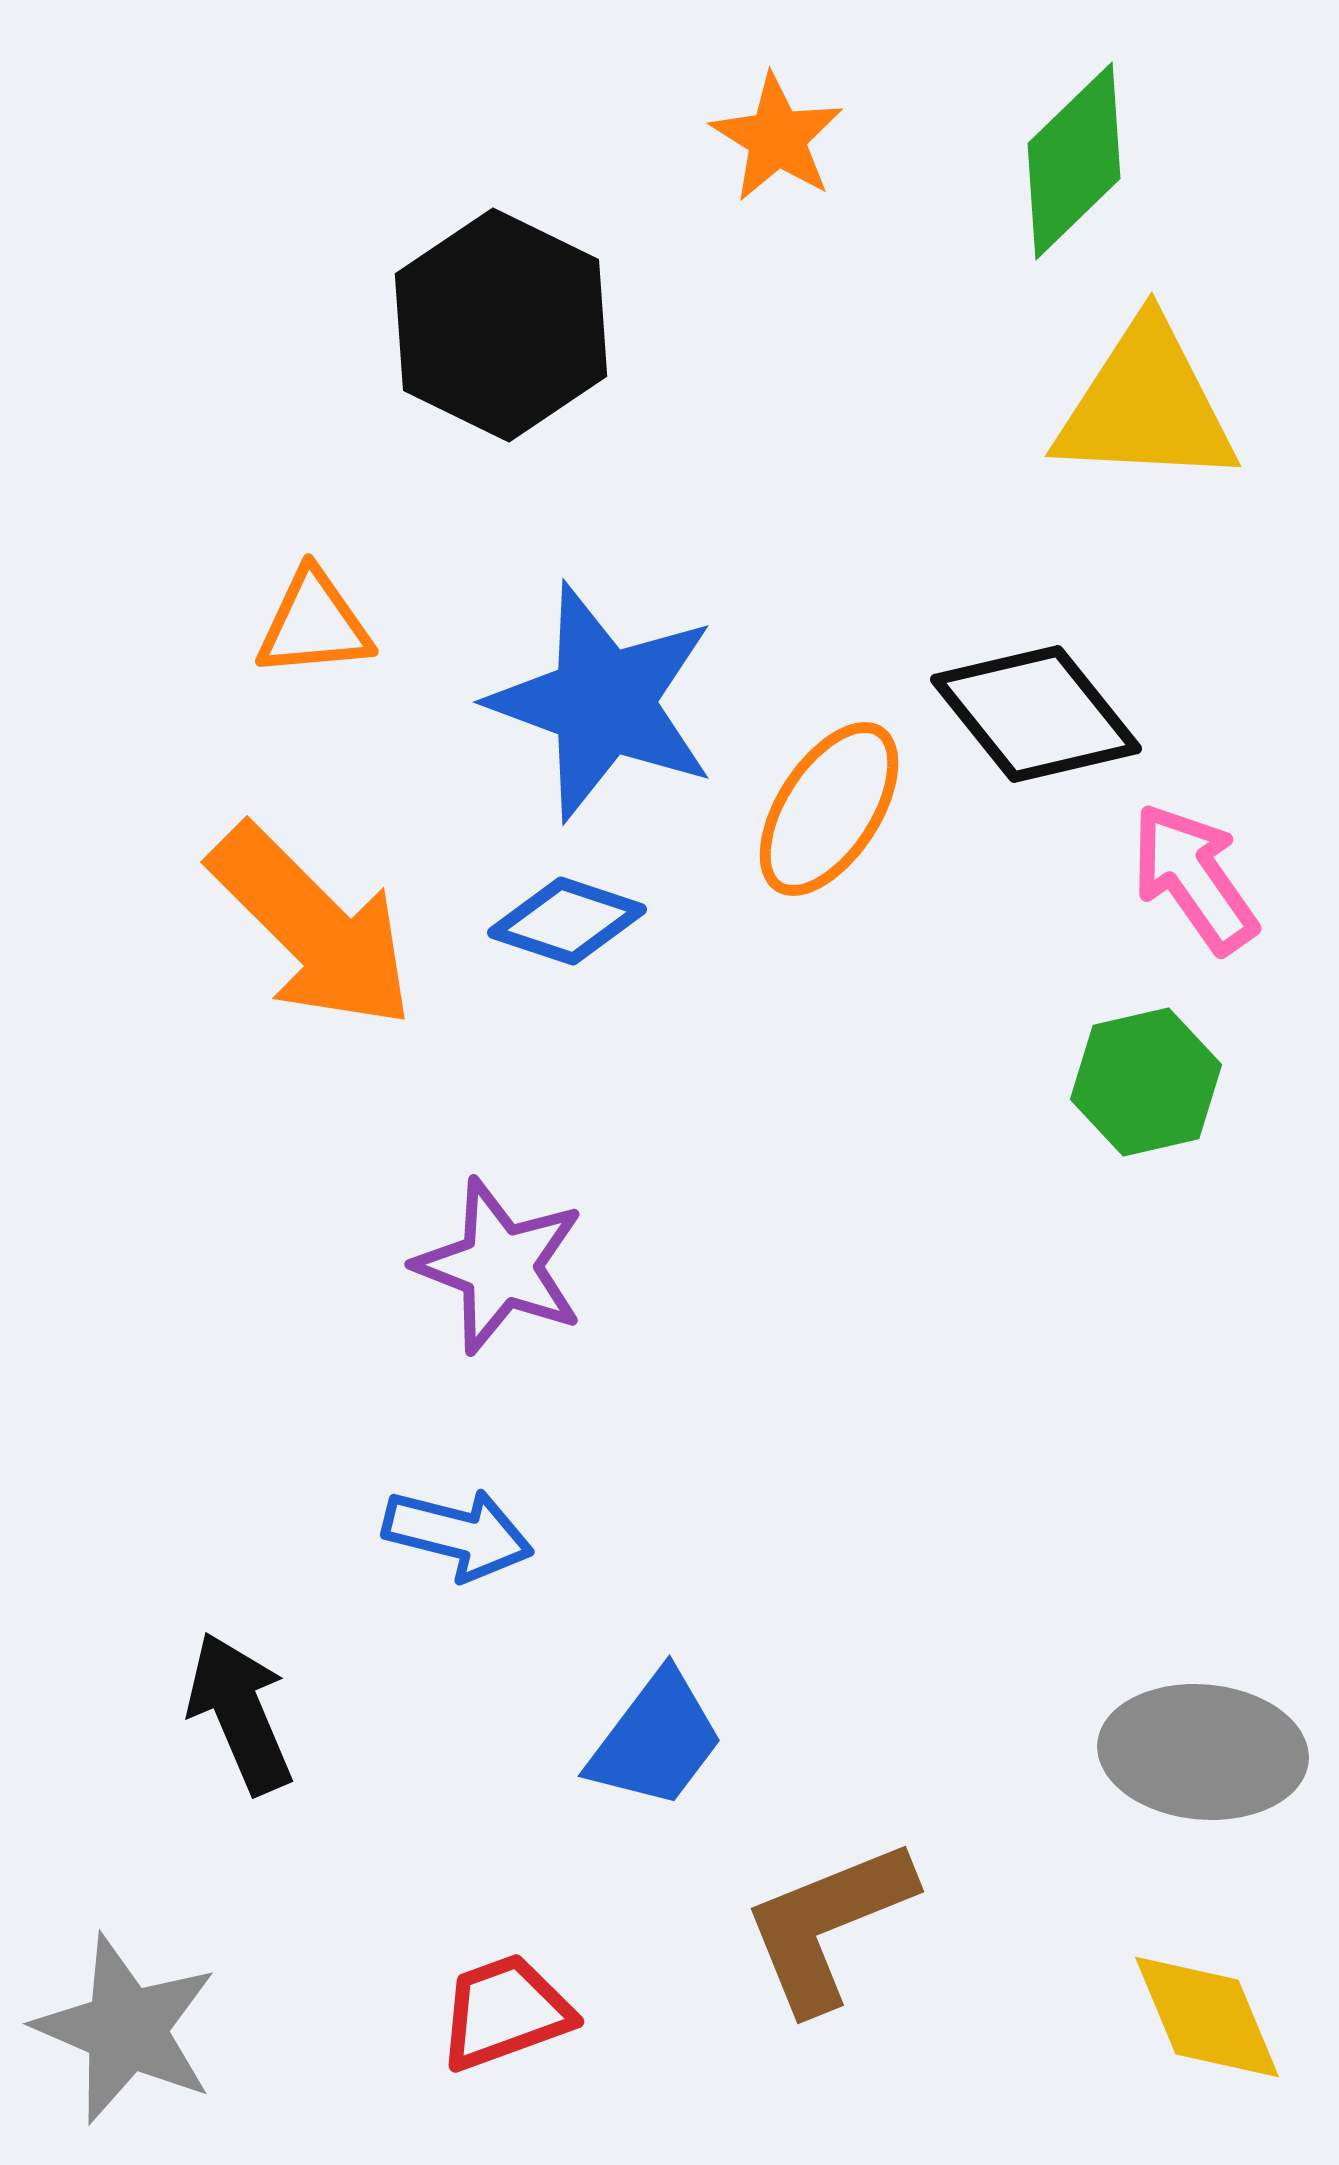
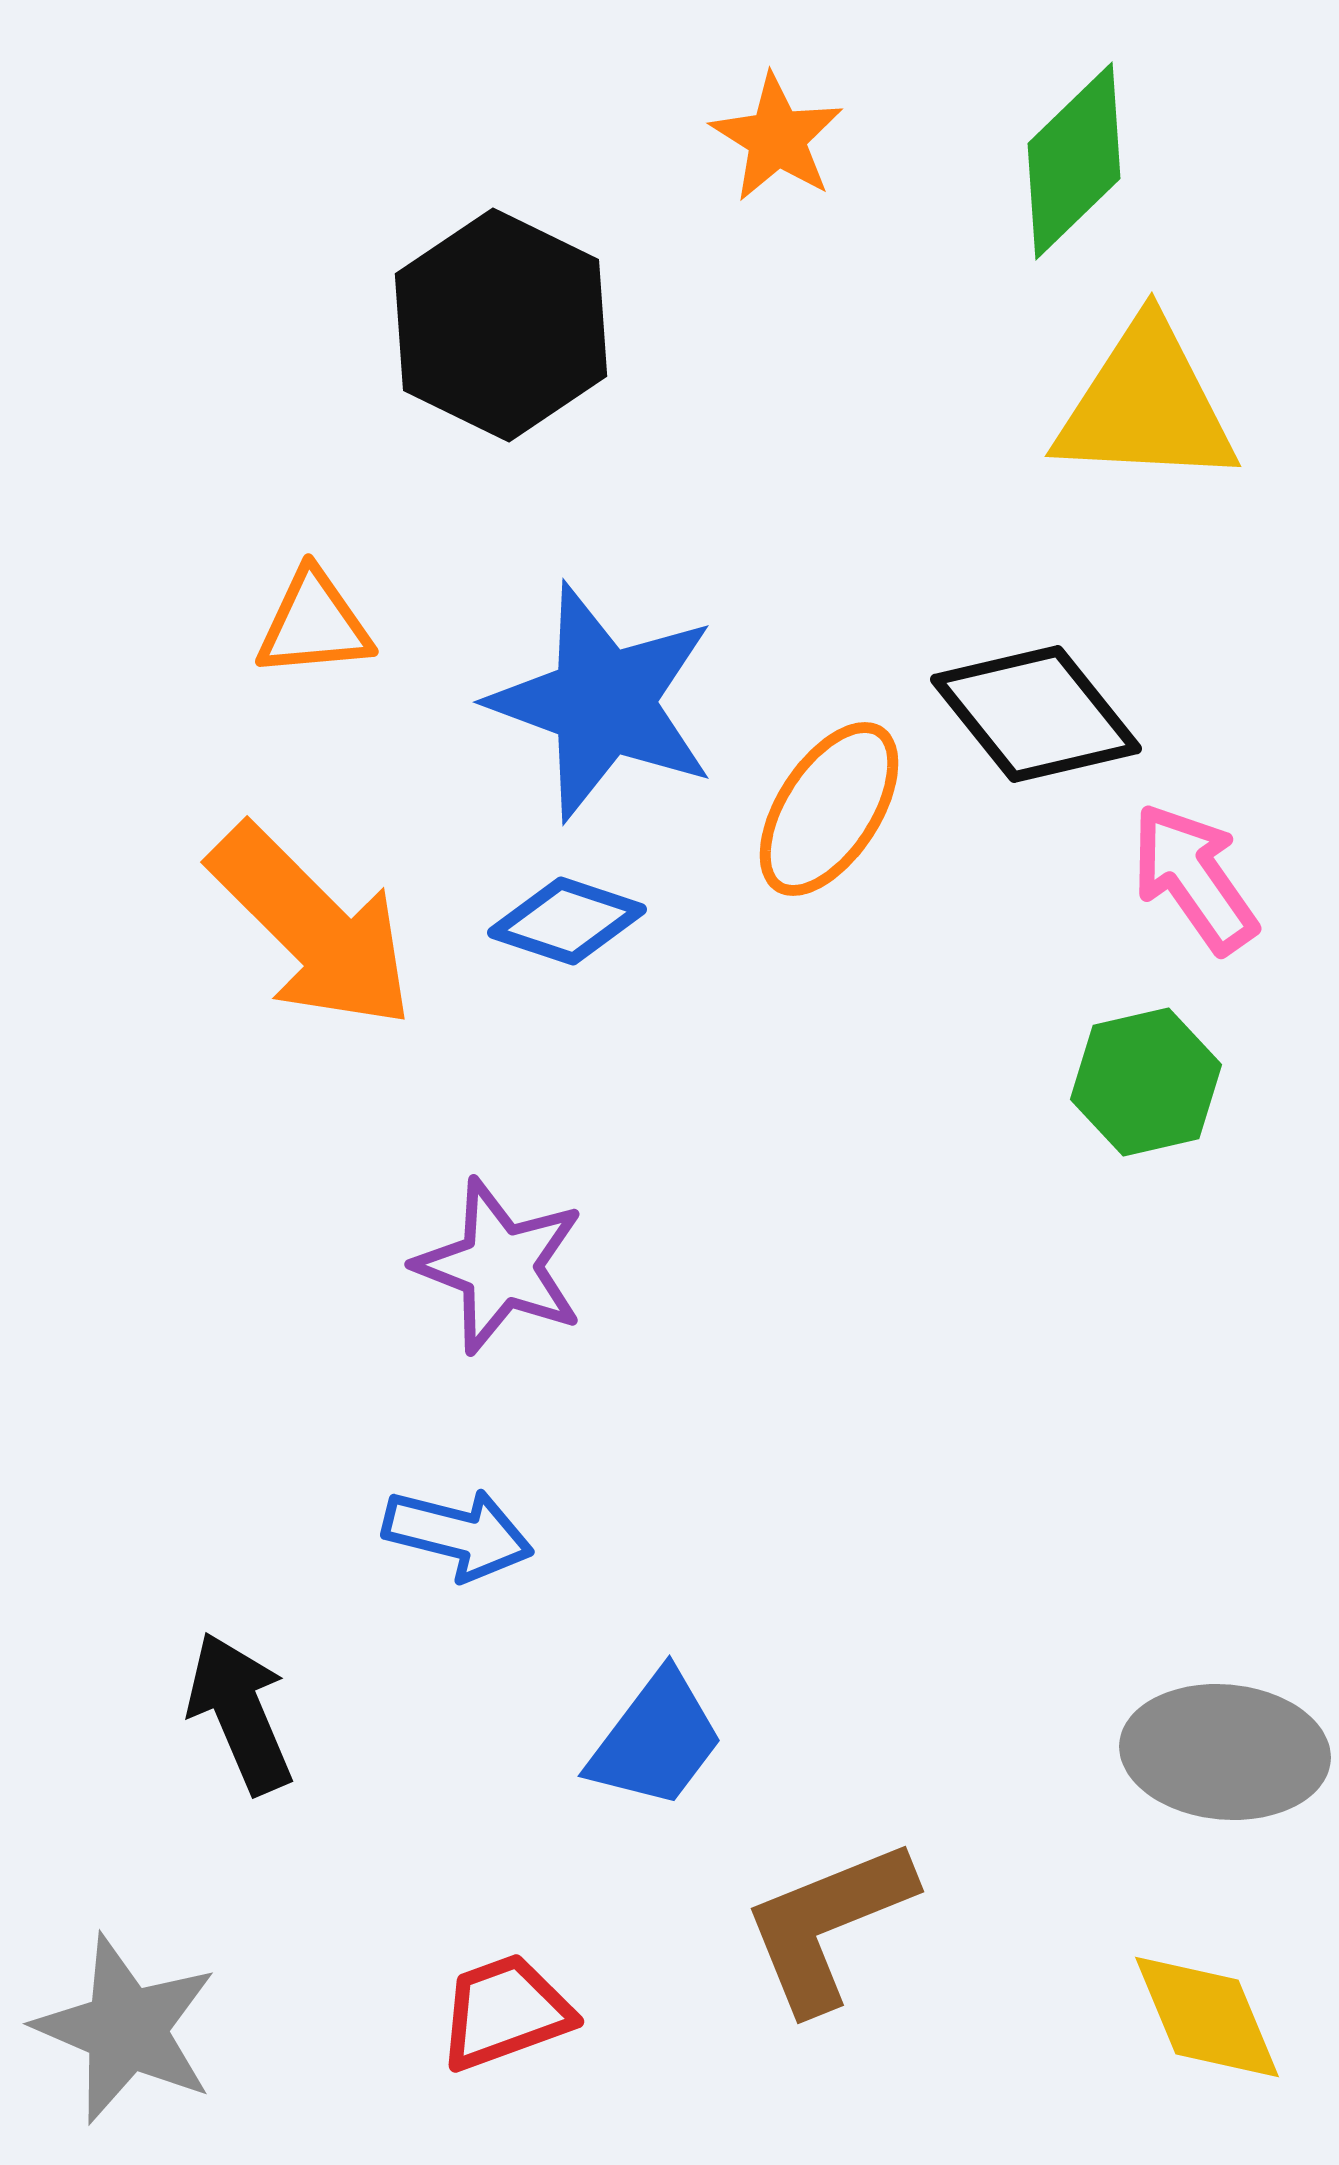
gray ellipse: moved 22 px right
